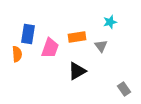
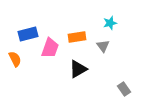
cyan star: moved 1 px down
blue rectangle: rotated 66 degrees clockwise
gray triangle: moved 2 px right
orange semicircle: moved 2 px left, 5 px down; rotated 21 degrees counterclockwise
black triangle: moved 1 px right, 2 px up
